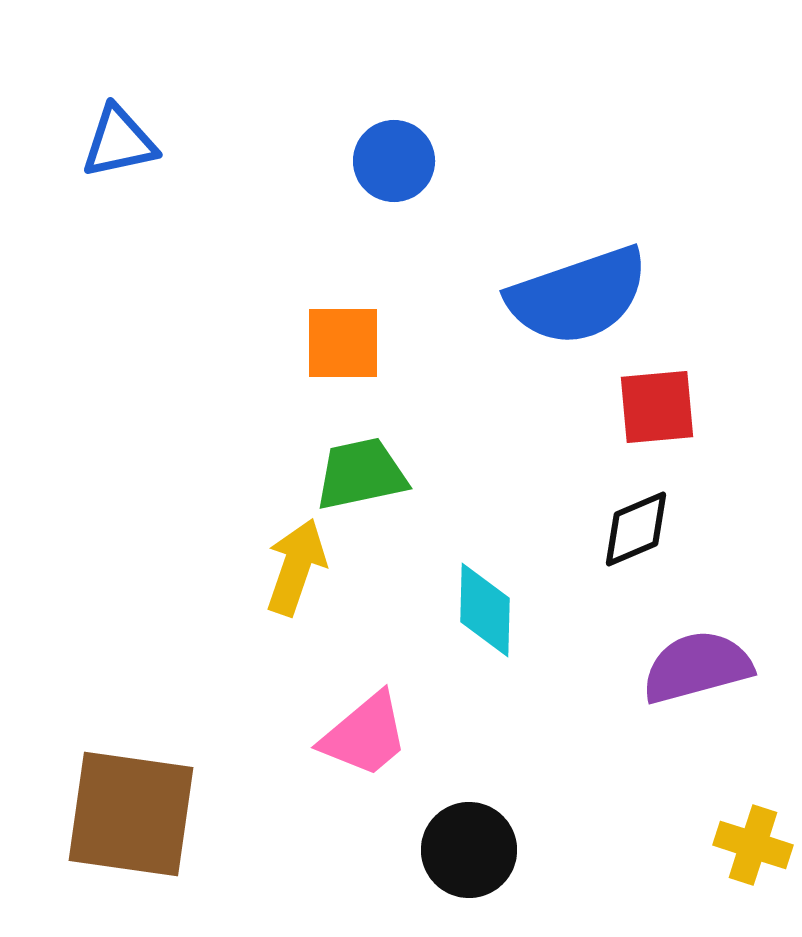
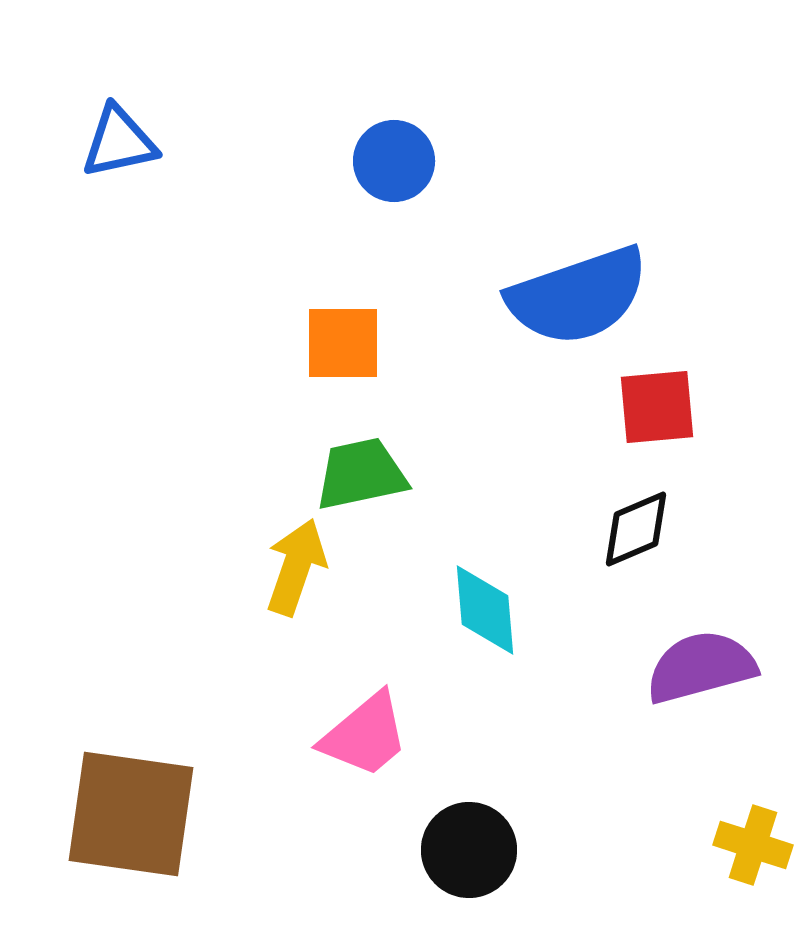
cyan diamond: rotated 6 degrees counterclockwise
purple semicircle: moved 4 px right
